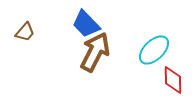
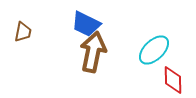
blue trapezoid: rotated 20 degrees counterclockwise
brown trapezoid: moved 2 px left; rotated 30 degrees counterclockwise
brown arrow: moved 2 px left; rotated 15 degrees counterclockwise
